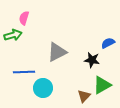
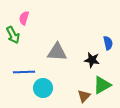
green arrow: rotated 78 degrees clockwise
blue semicircle: rotated 104 degrees clockwise
gray triangle: rotated 30 degrees clockwise
